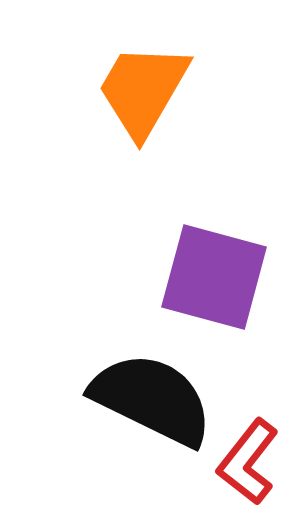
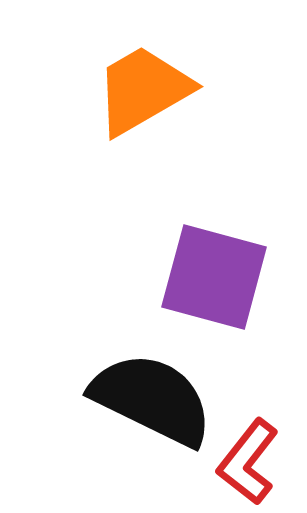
orange trapezoid: rotated 30 degrees clockwise
